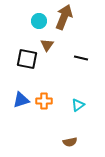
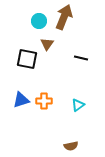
brown triangle: moved 1 px up
brown semicircle: moved 1 px right, 4 px down
